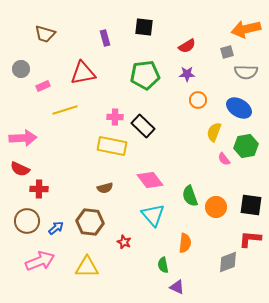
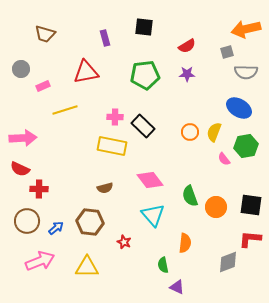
red triangle at (83, 73): moved 3 px right, 1 px up
orange circle at (198, 100): moved 8 px left, 32 px down
